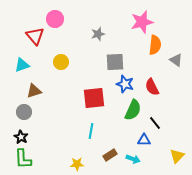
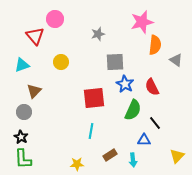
blue star: rotated 12 degrees clockwise
brown triangle: rotated 28 degrees counterclockwise
cyan arrow: moved 1 px down; rotated 64 degrees clockwise
